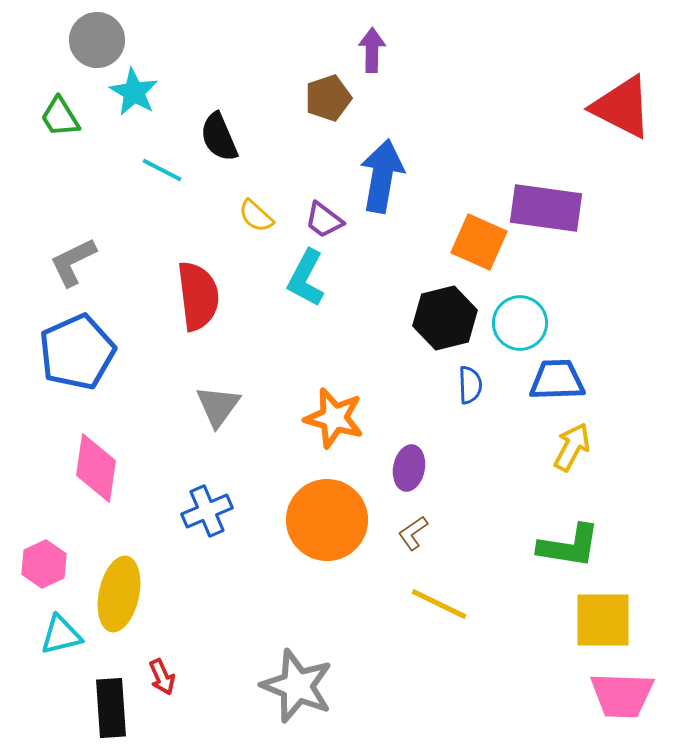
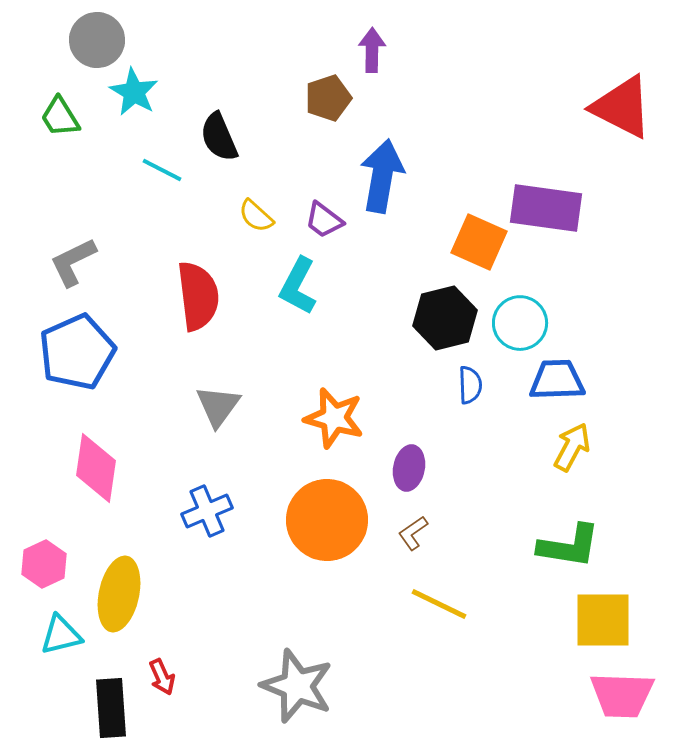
cyan L-shape: moved 8 px left, 8 px down
